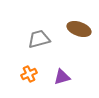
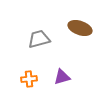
brown ellipse: moved 1 px right, 1 px up
orange cross: moved 5 px down; rotated 21 degrees clockwise
